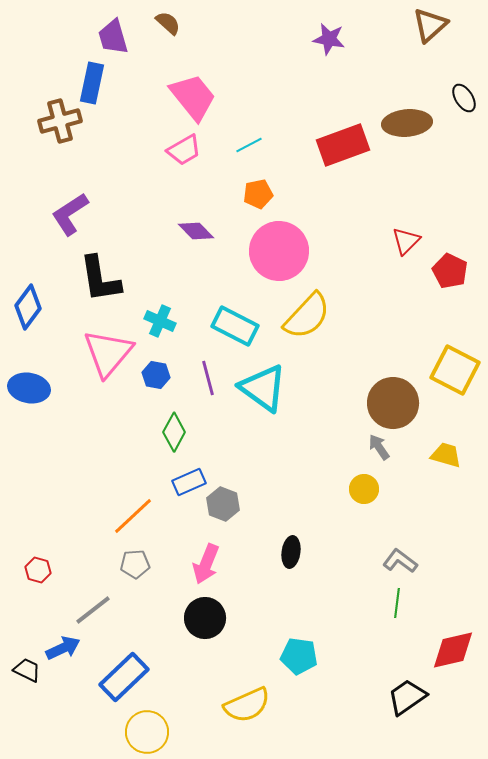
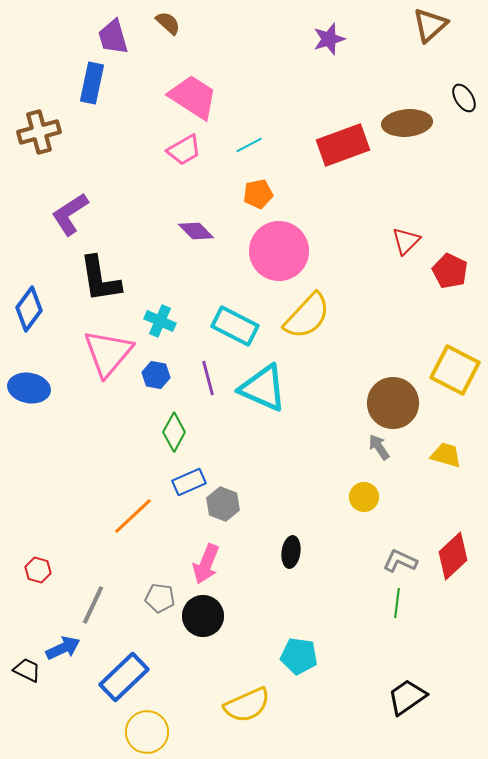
purple star at (329, 39): rotated 28 degrees counterclockwise
pink trapezoid at (193, 97): rotated 18 degrees counterclockwise
brown cross at (60, 121): moved 21 px left, 11 px down
blue diamond at (28, 307): moved 1 px right, 2 px down
cyan triangle at (263, 388): rotated 12 degrees counterclockwise
yellow circle at (364, 489): moved 8 px down
gray L-shape at (400, 561): rotated 12 degrees counterclockwise
gray pentagon at (135, 564): moved 25 px right, 34 px down; rotated 12 degrees clockwise
gray line at (93, 610): moved 5 px up; rotated 27 degrees counterclockwise
black circle at (205, 618): moved 2 px left, 2 px up
red diamond at (453, 650): moved 94 px up; rotated 30 degrees counterclockwise
